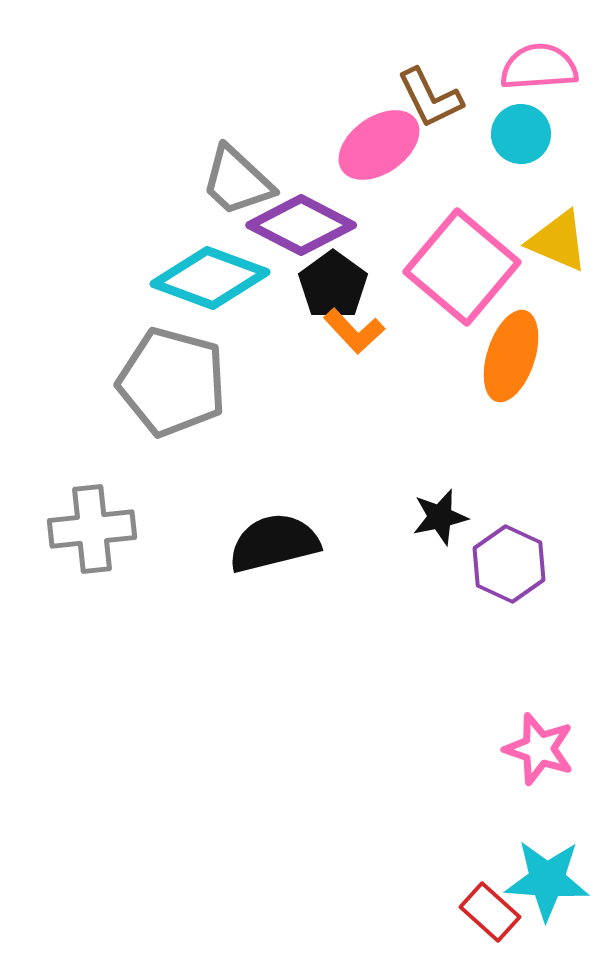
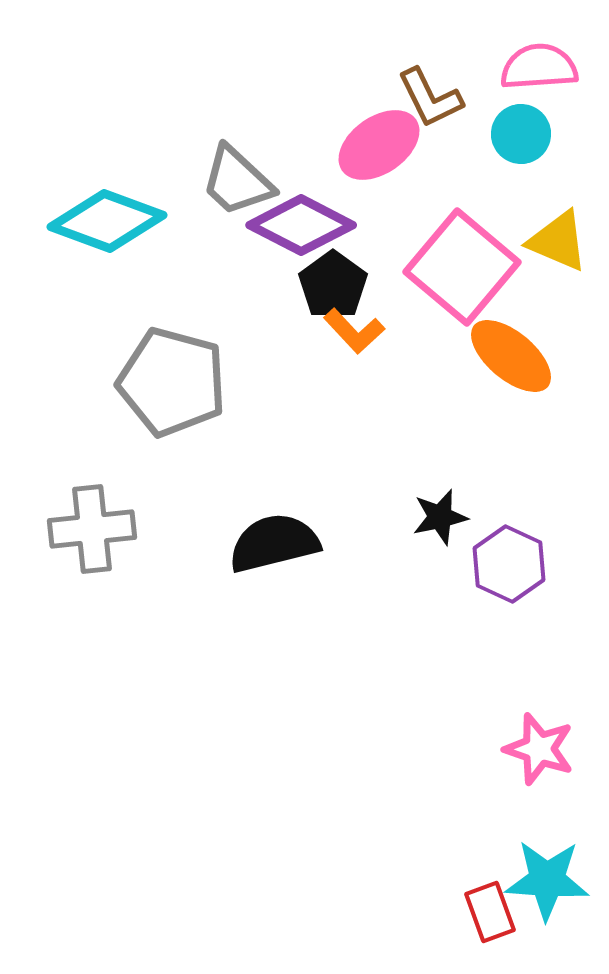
cyan diamond: moved 103 px left, 57 px up
orange ellipse: rotated 68 degrees counterclockwise
red rectangle: rotated 28 degrees clockwise
